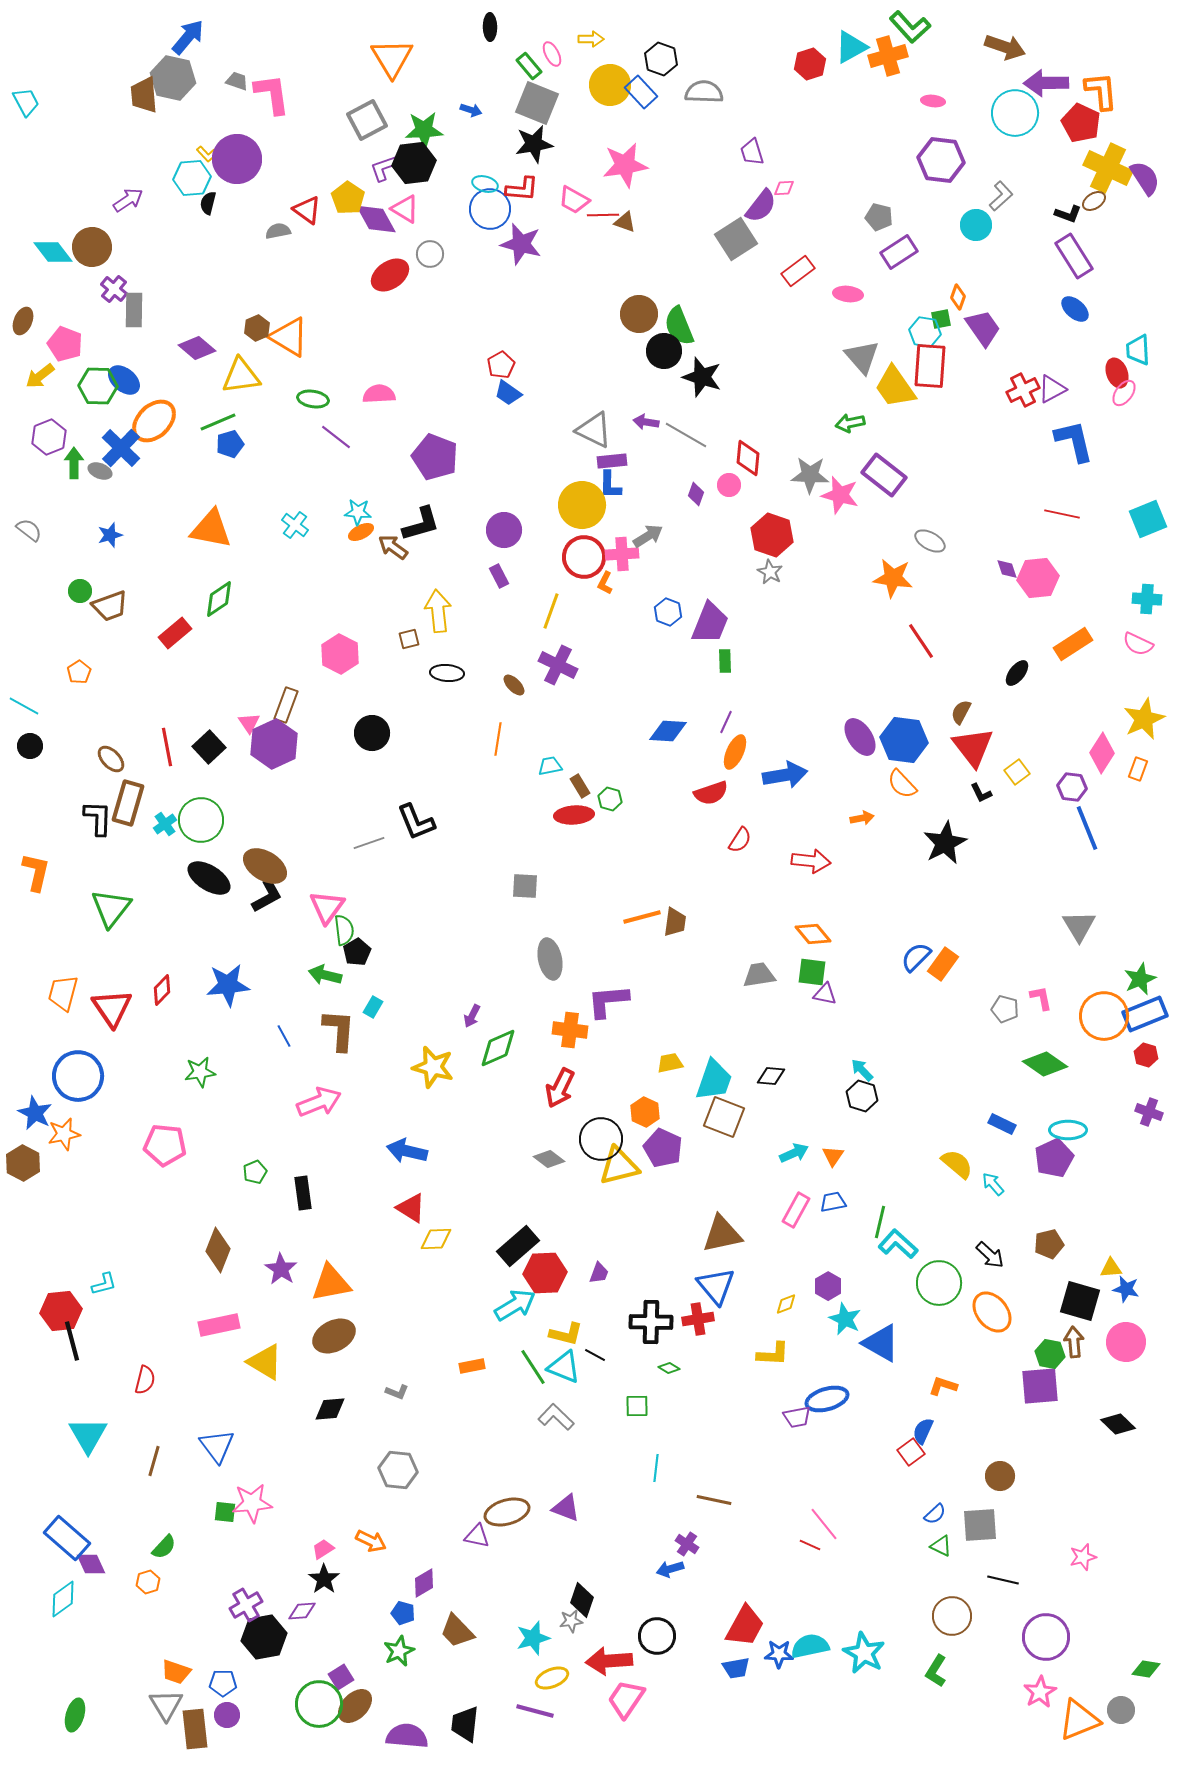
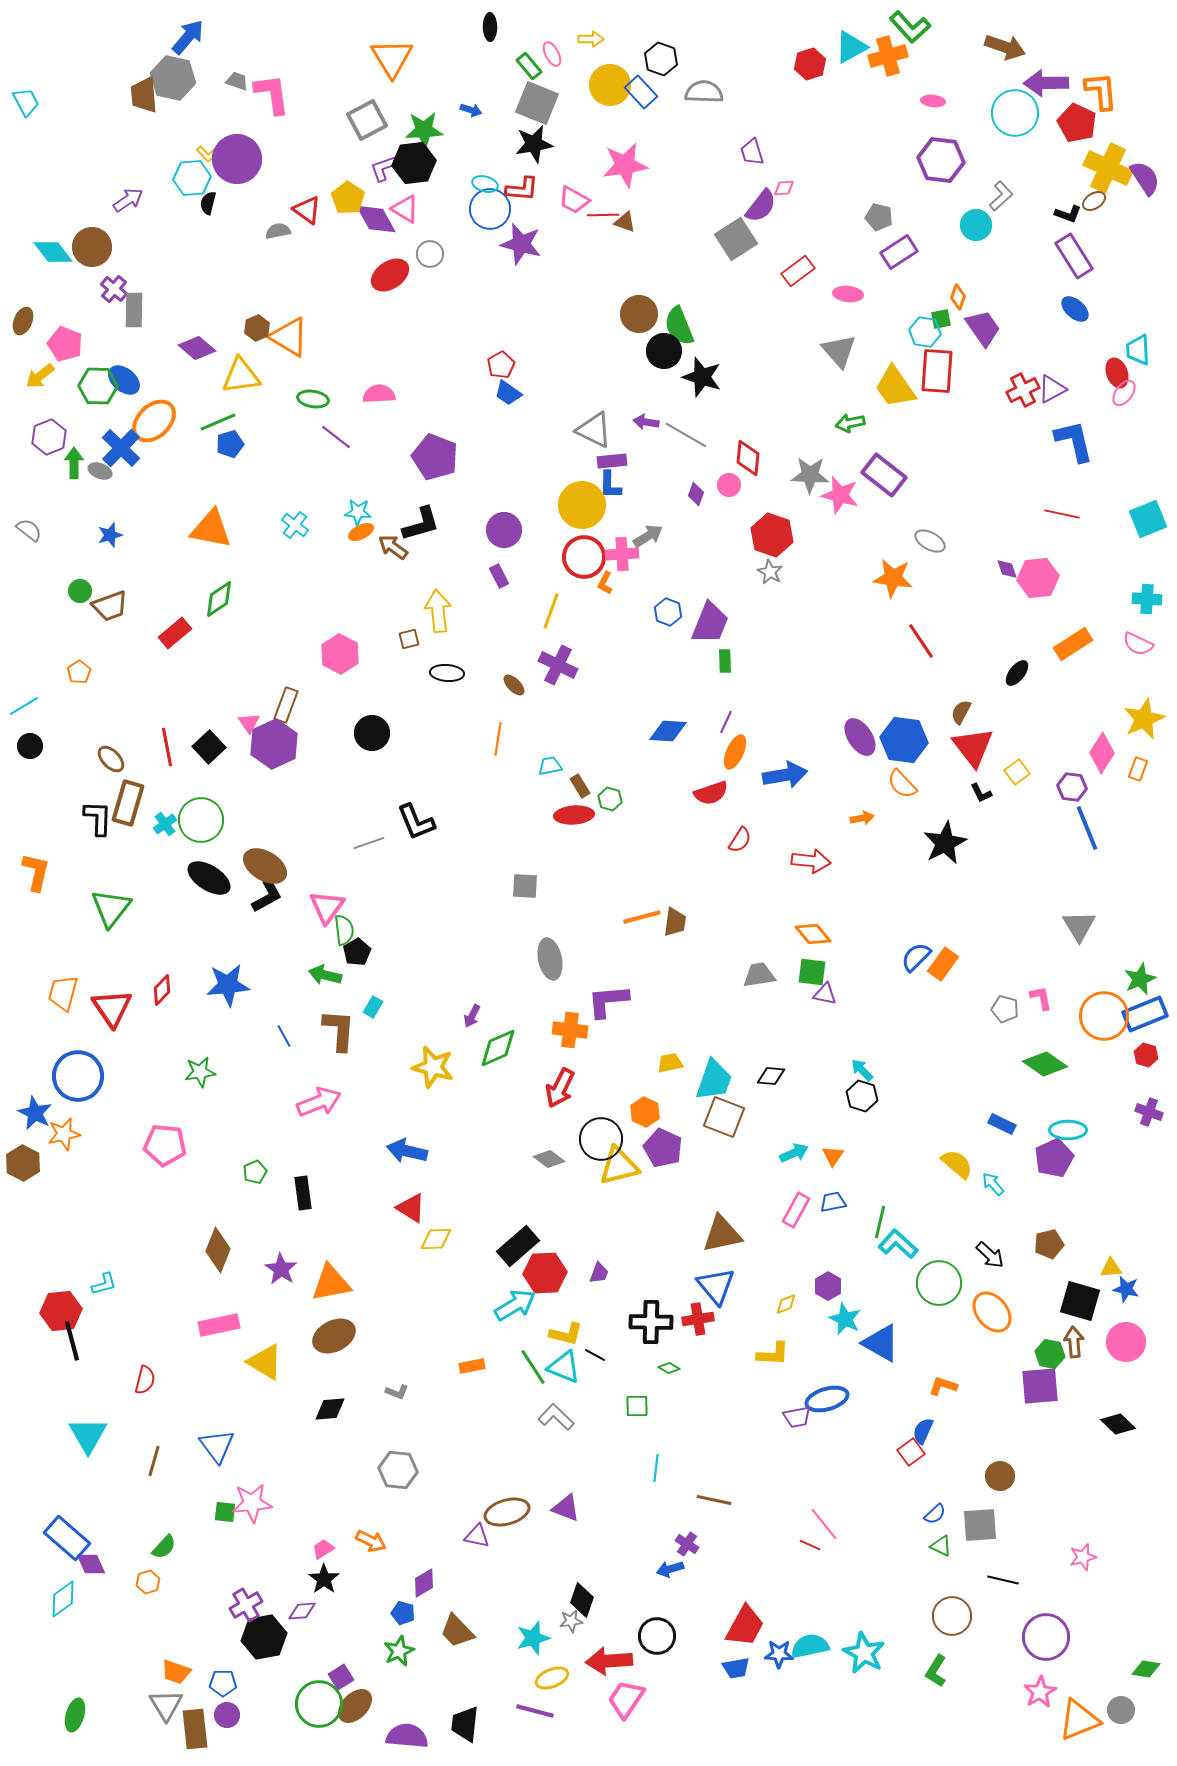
red pentagon at (1081, 123): moved 4 px left
gray triangle at (862, 357): moved 23 px left, 6 px up
red rectangle at (930, 366): moved 7 px right, 5 px down
cyan line at (24, 706): rotated 60 degrees counterclockwise
